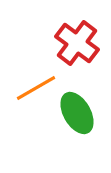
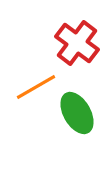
orange line: moved 1 px up
